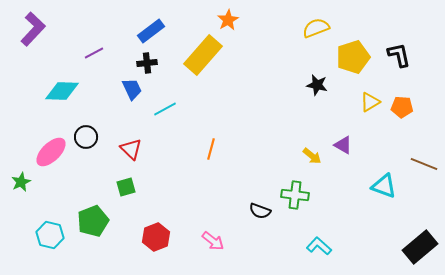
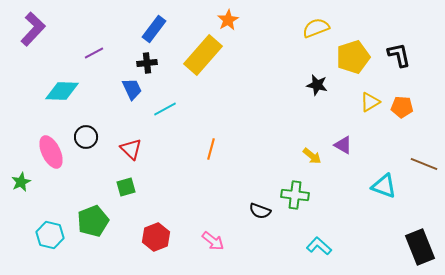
blue rectangle: moved 3 px right, 2 px up; rotated 16 degrees counterclockwise
pink ellipse: rotated 72 degrees counterclockwise
black rectangle: rotated 72 degrees counterclockwise
